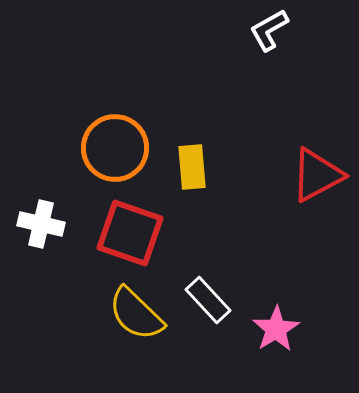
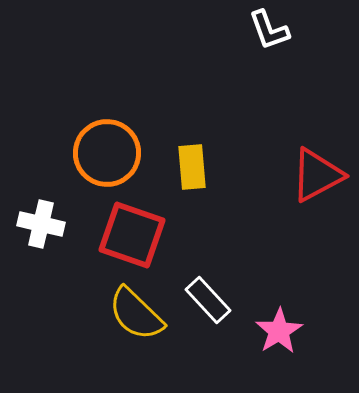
white L-shape: rotated 81 degrees counterclockwise
orange circle: moved 8 px left, 5 px down
red square: moved 2 px right, 2 px down
pink star: moved 3 px right, 2 px down
